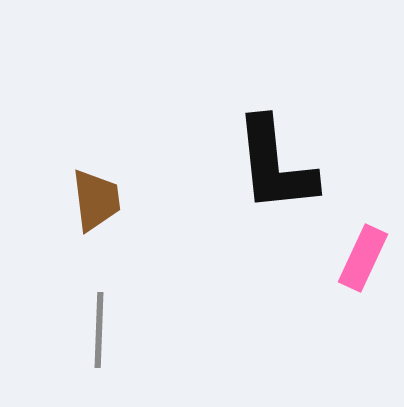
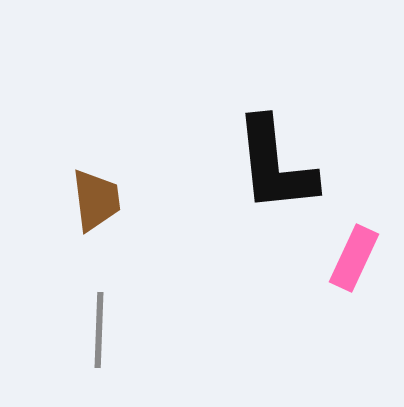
pink rectangle: moved 9 px left
